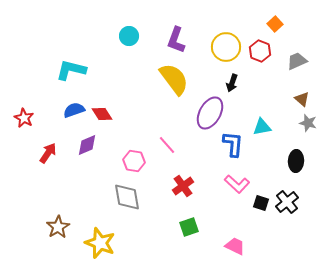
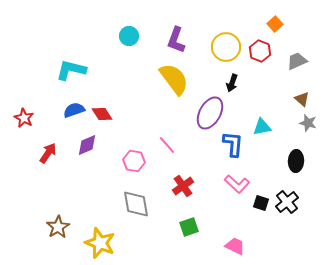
gray diamond: moved 9 px right, 7 px down
